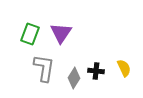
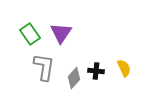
green rectangle: rotated 55 degrees counterclockwise
gray L-shape: moved 1 px up
gray diamond: rotated 10 degrees clockwise
